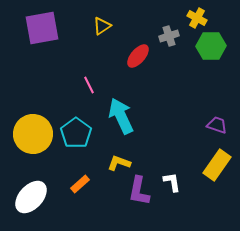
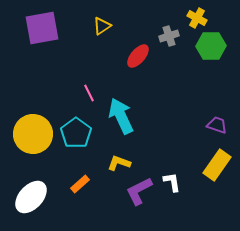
pink line: moved 8 px down
purple L-shape: rotated 52 degrees clockwise
